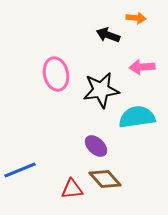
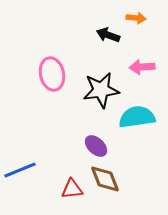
pink ellipse: moved 4 px left
brown diamond: rotated 20 degrees clockwise
